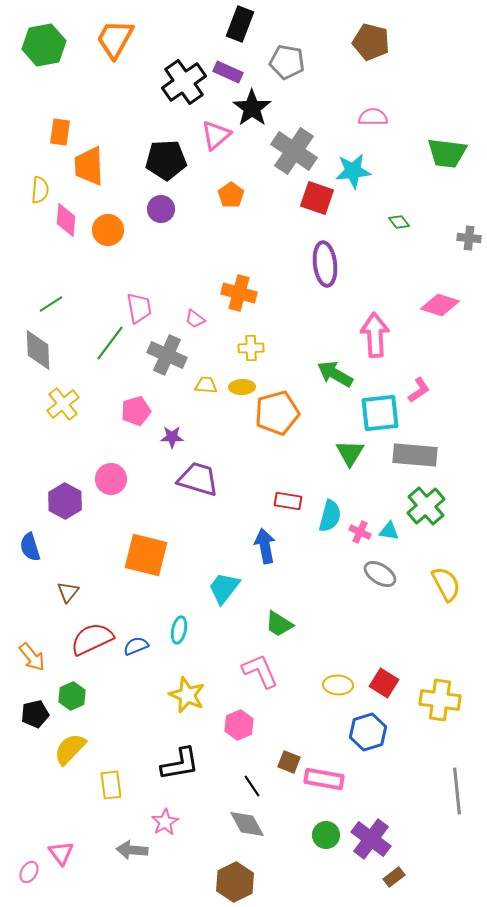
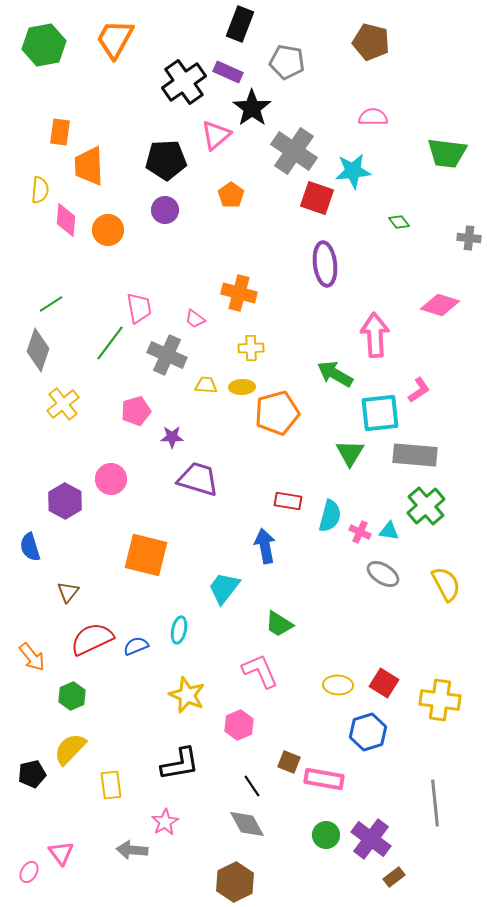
purple circle at (161, 209): moved 4 px right, 1 px down
gray diamond at (38, 350): rotated 21 degrees clockwise
gray ellipse at (380, 574): moved 3 px right
black pentagon at (35, 714): moved 3 px left, 60 px down
gray line at (457, 791): moved 22 px left, 12 px down
